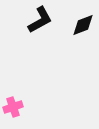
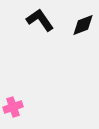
black L-shape: rotated 96 degrees counterclockwise
